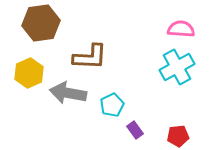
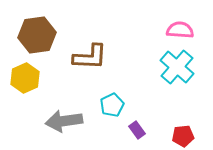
brown hexagon: moved 4 px left, 12 px down
pink semicircle: moved 1 px left, 1 px down
cyan cross: rotated 20 degrees counterclockwise
yellow hexagon: moved 4 px left, 5 px down
gray arrow: moved 4 px left, 28 px down; rotated 18 degrees counterclockwise
purple rectangle: moved 2 px right
red pentagon: moved 5 px right
